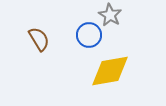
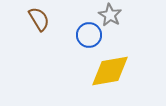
brown semicircle: moved 20 px up
